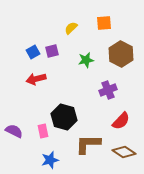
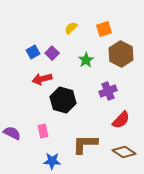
orange square: moved 6 px down; rotated 14 degrees counterclockwise
purple square: moved 2 px down; rotated 32 degrees counterclockwise
green star: rotated 21 degrees counterclockwise
red arrow: moved 6 px right
purple cross: moved 1 px down
black hexagon: moved 1 px left, 17 px up
red semicircle: moved 1 px up
purple semicircle: moved 2 px left, 2 px down
brown L-shape: moved 3 px left
blue star: moved 2 px right, 1 px down; rotated 18 degrees clockwise
